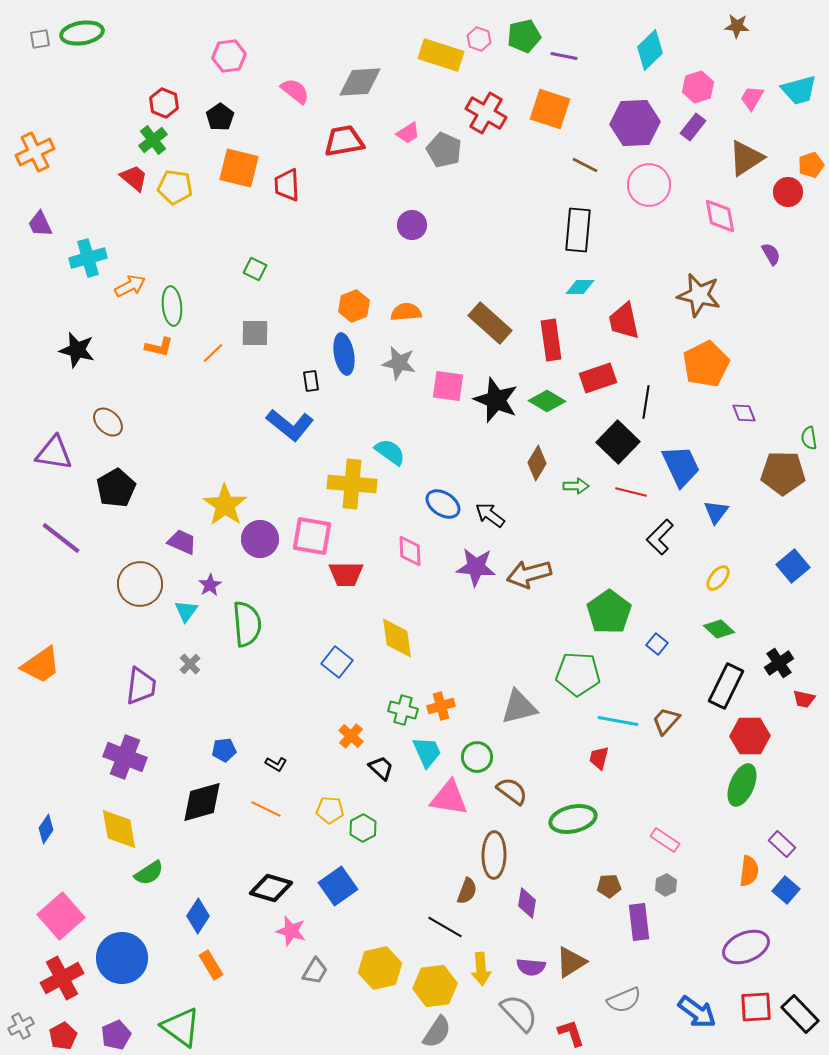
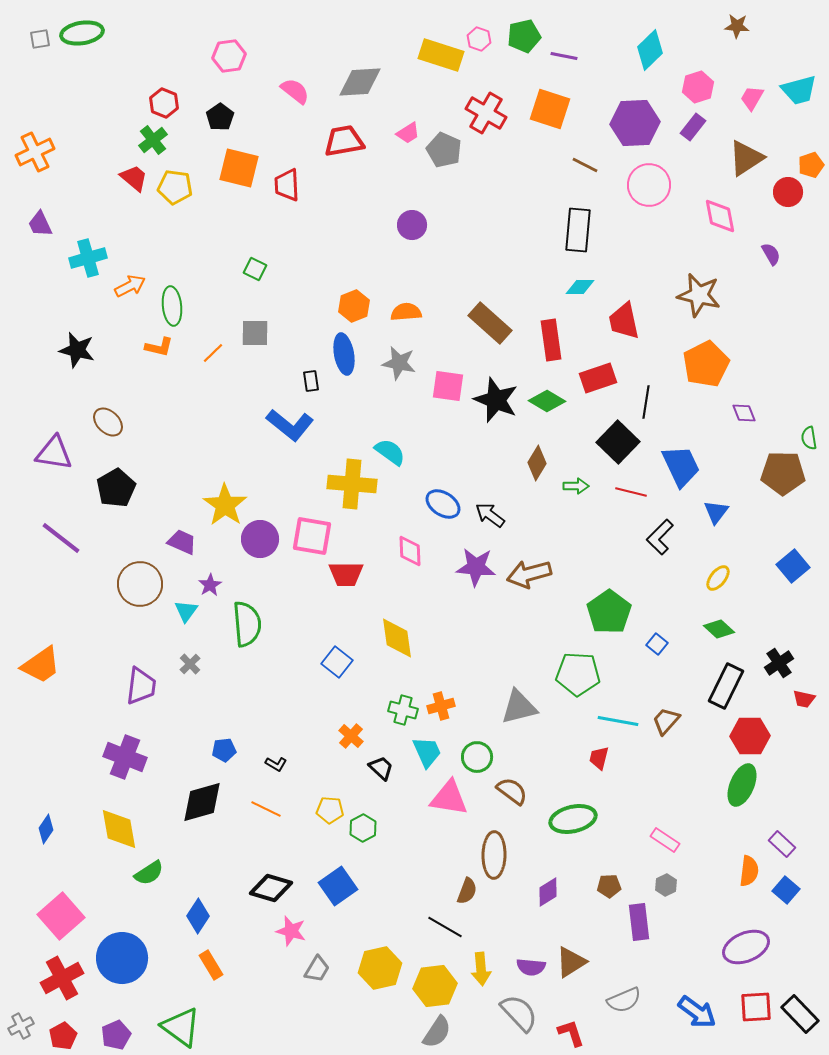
purple diamond at (527, 903): moved 21 px right, 11 px up; rotated 48 degrees clockwise
gray trapezoid at (315, 971): moved 2 px right, 2 px up
